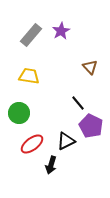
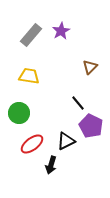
brown triangle: rotated 28 degrees clockwise
